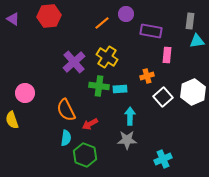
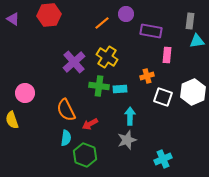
red hexagon: moved 1 px up
white square: rotated 30 degrees counterclockwise
gray star: rotated 18 degrees counterclockwise
